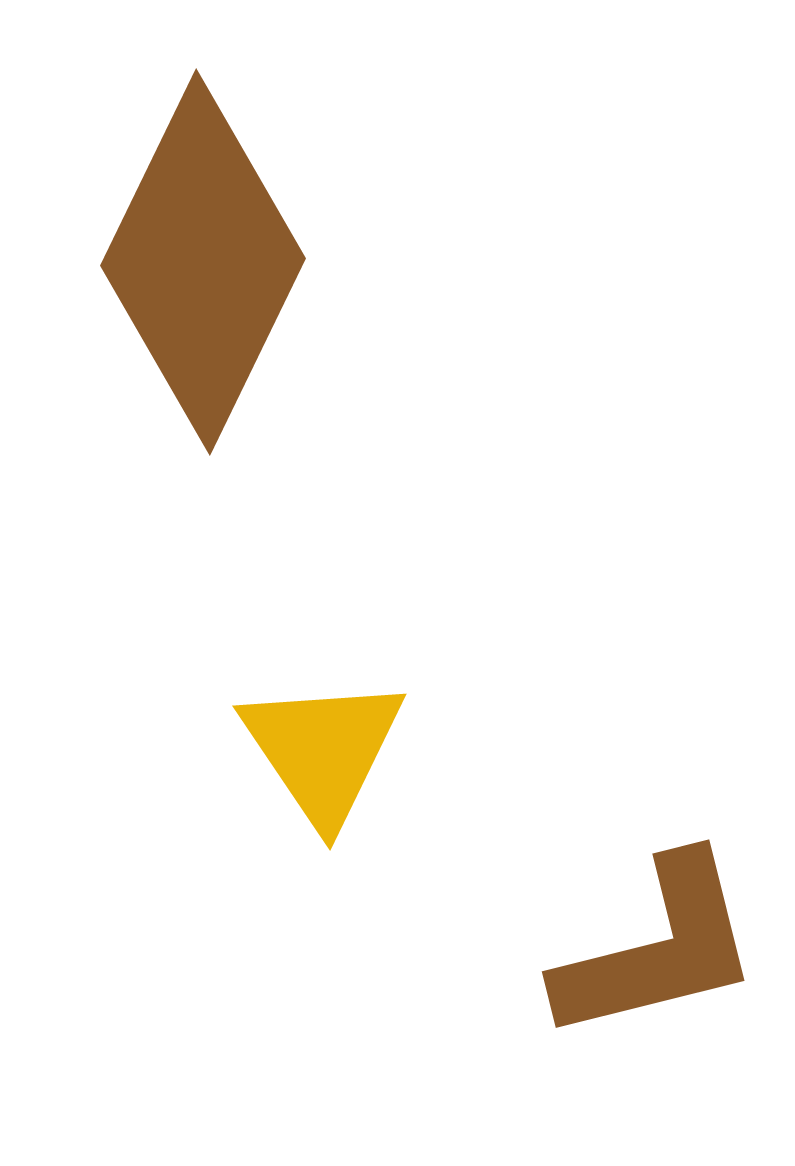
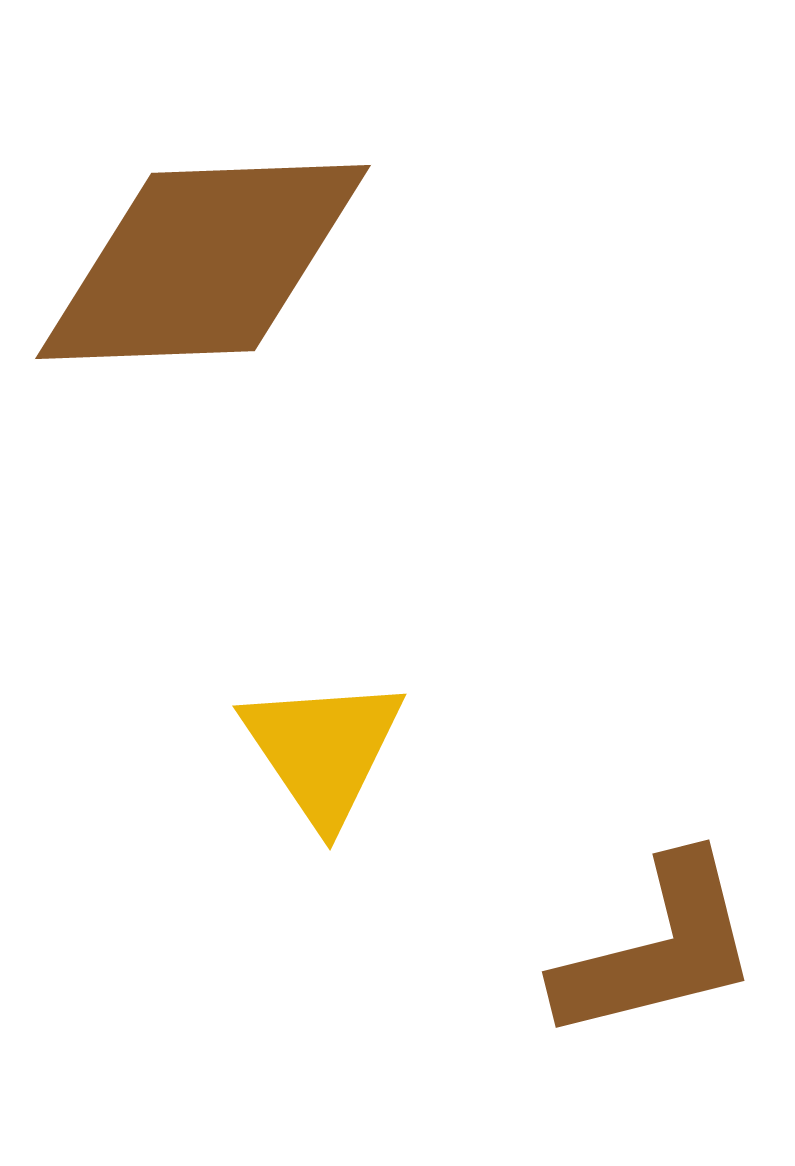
brown diamond: rotated 62 degrees clockwise
